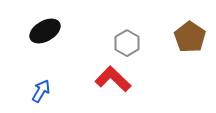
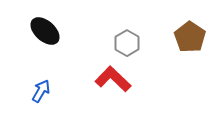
black ellipse: rotated 72 degrees clockwise
